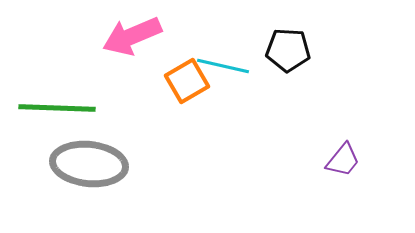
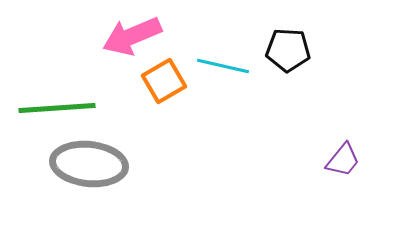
orange square: moved 23 px left
green line: rotated 6 degrees counterclockwise
